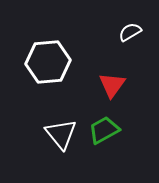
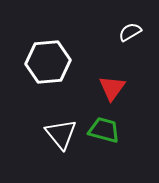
red triangle: moved 3 px down
green trapezoid: rotated 44 degrees clockwise
